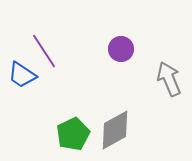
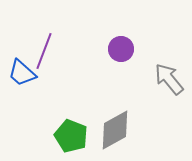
purple line: rotated 54 degrees clockwise
blue trapezoid: moved 2 px up; rotated 8 degrees clockwise
gray arrow: rotated 16 degrees counterclockwise
green pentagon: moved 2 px left, 2 px down; rotated 24 degrees counterclockwise
